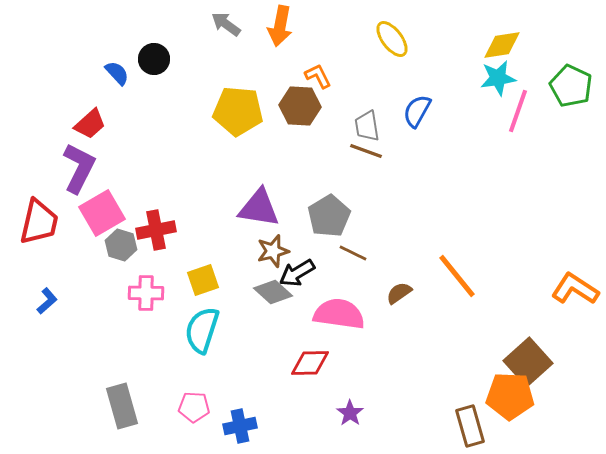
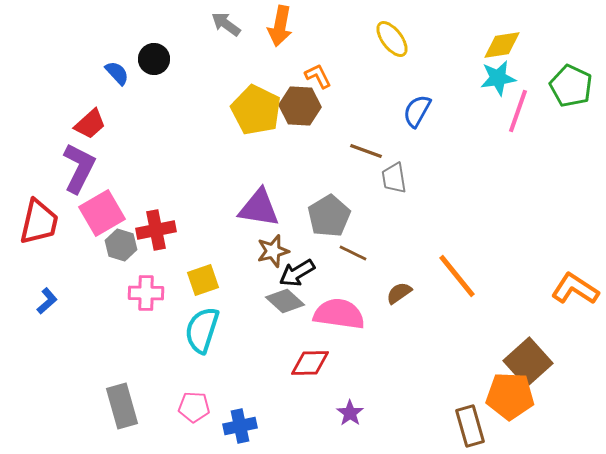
yellow pentagon at (238, 111): moved 18 px right, 1 px up; rotated 21 degrees clockwise
gray trapezoid at (367, 126): moved 27 px right, 52 px down
gray diamond at (273, 292): moved 12 px right, 9 px down
